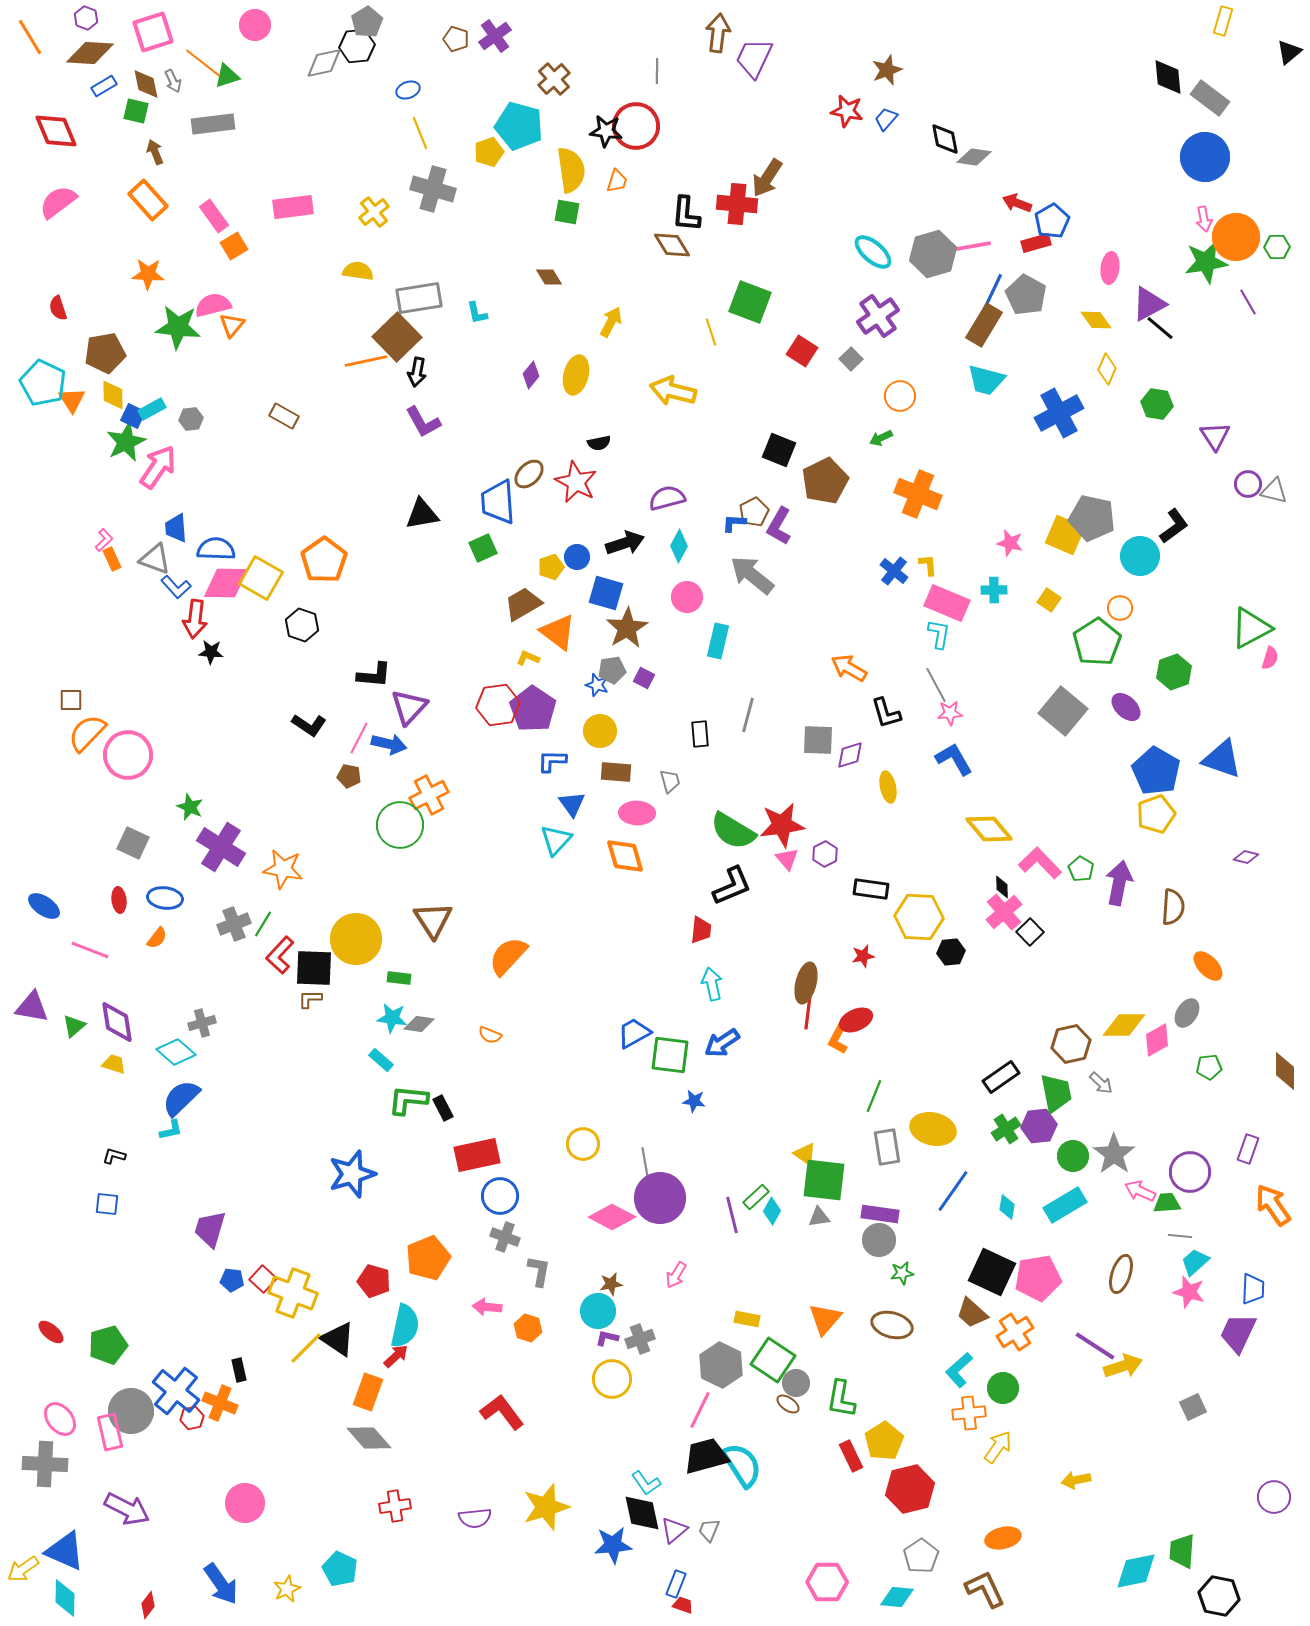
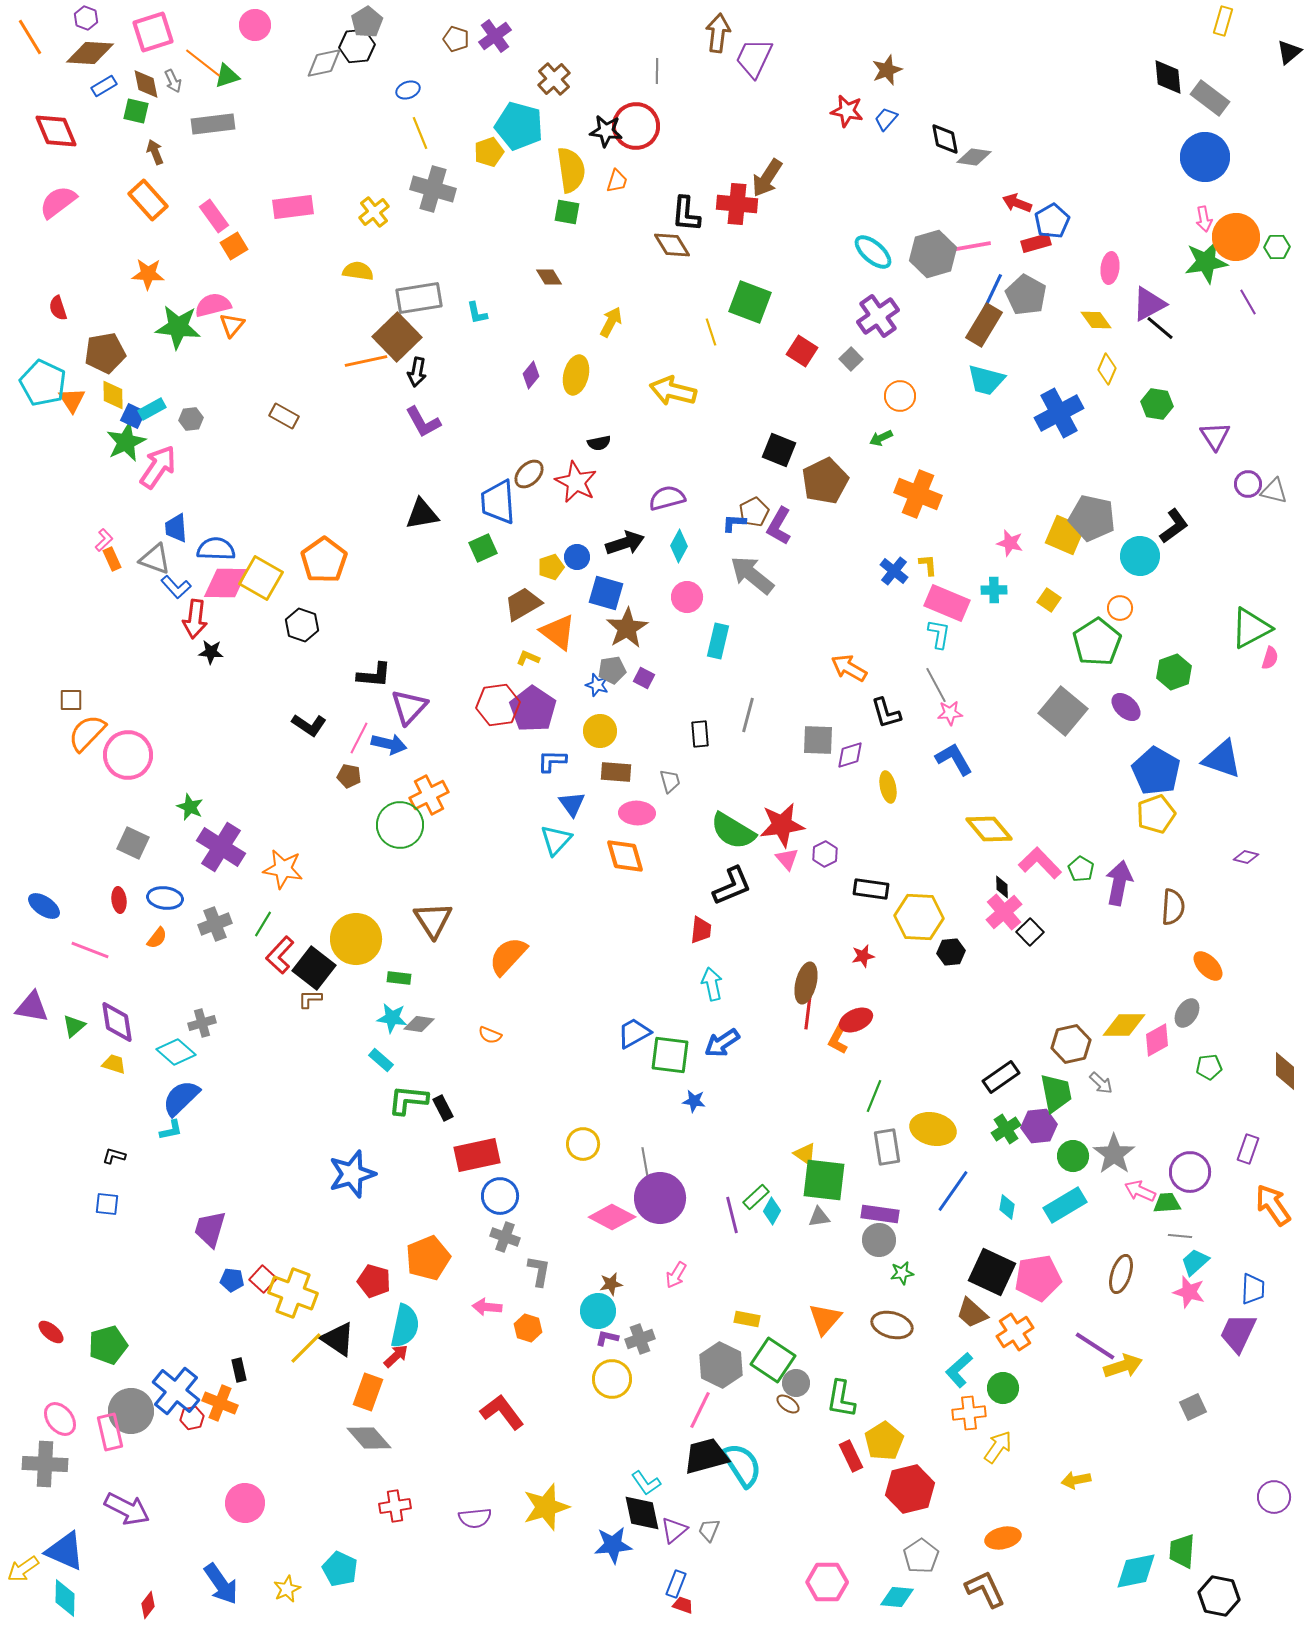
gray cross at (234, 924): moved 19 px left
black square at (314, 968): rotated 36 degrees clockwise
